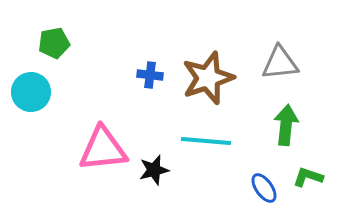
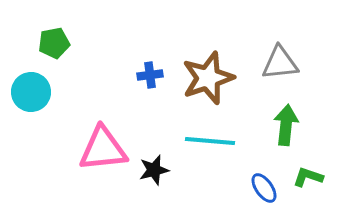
blue cross: rotated 15 degrees counterclockwise
cyan line: moved 4 px right
